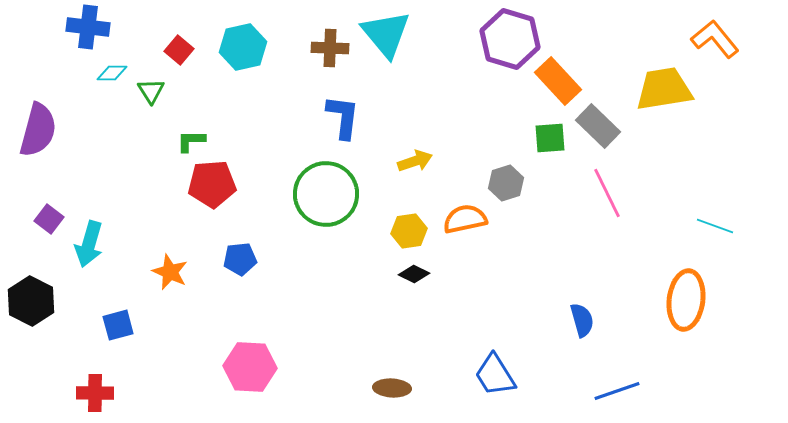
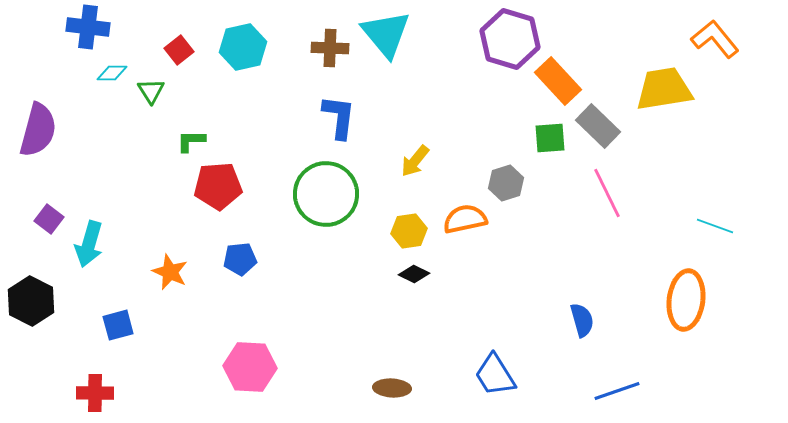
red square: rotated 12 degrees clockwise
blue L-shape: moved 4 px left
yellow arrow: rotated 148 degrees clockwise
red pentagon: moved 6 px right, 2 px down
